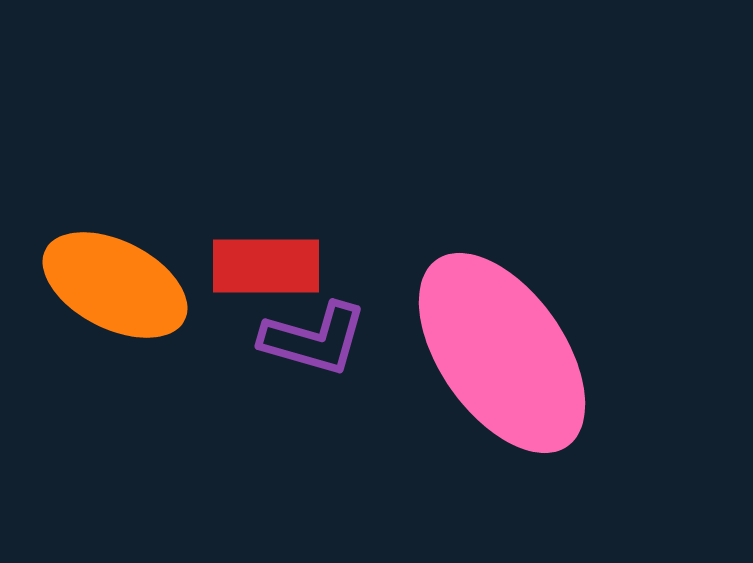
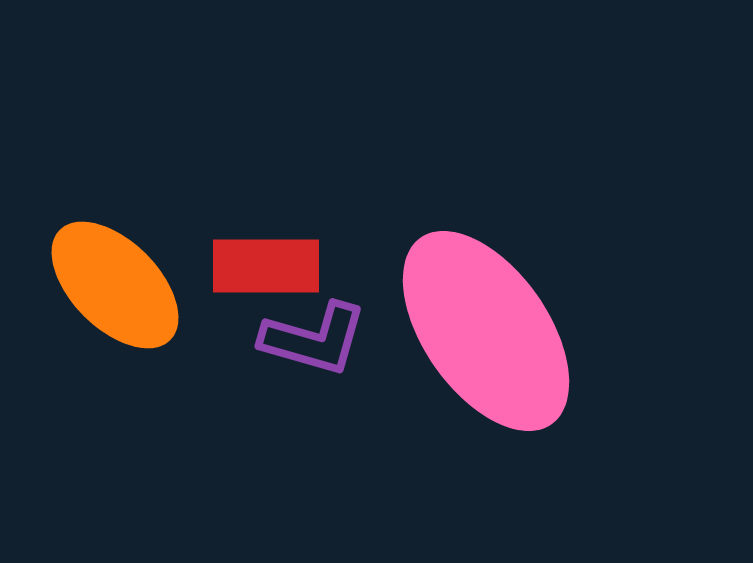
orange ellipse: rotated 18 degrees clockwise
pink ellipse: moved 16 px left, 22 px up
